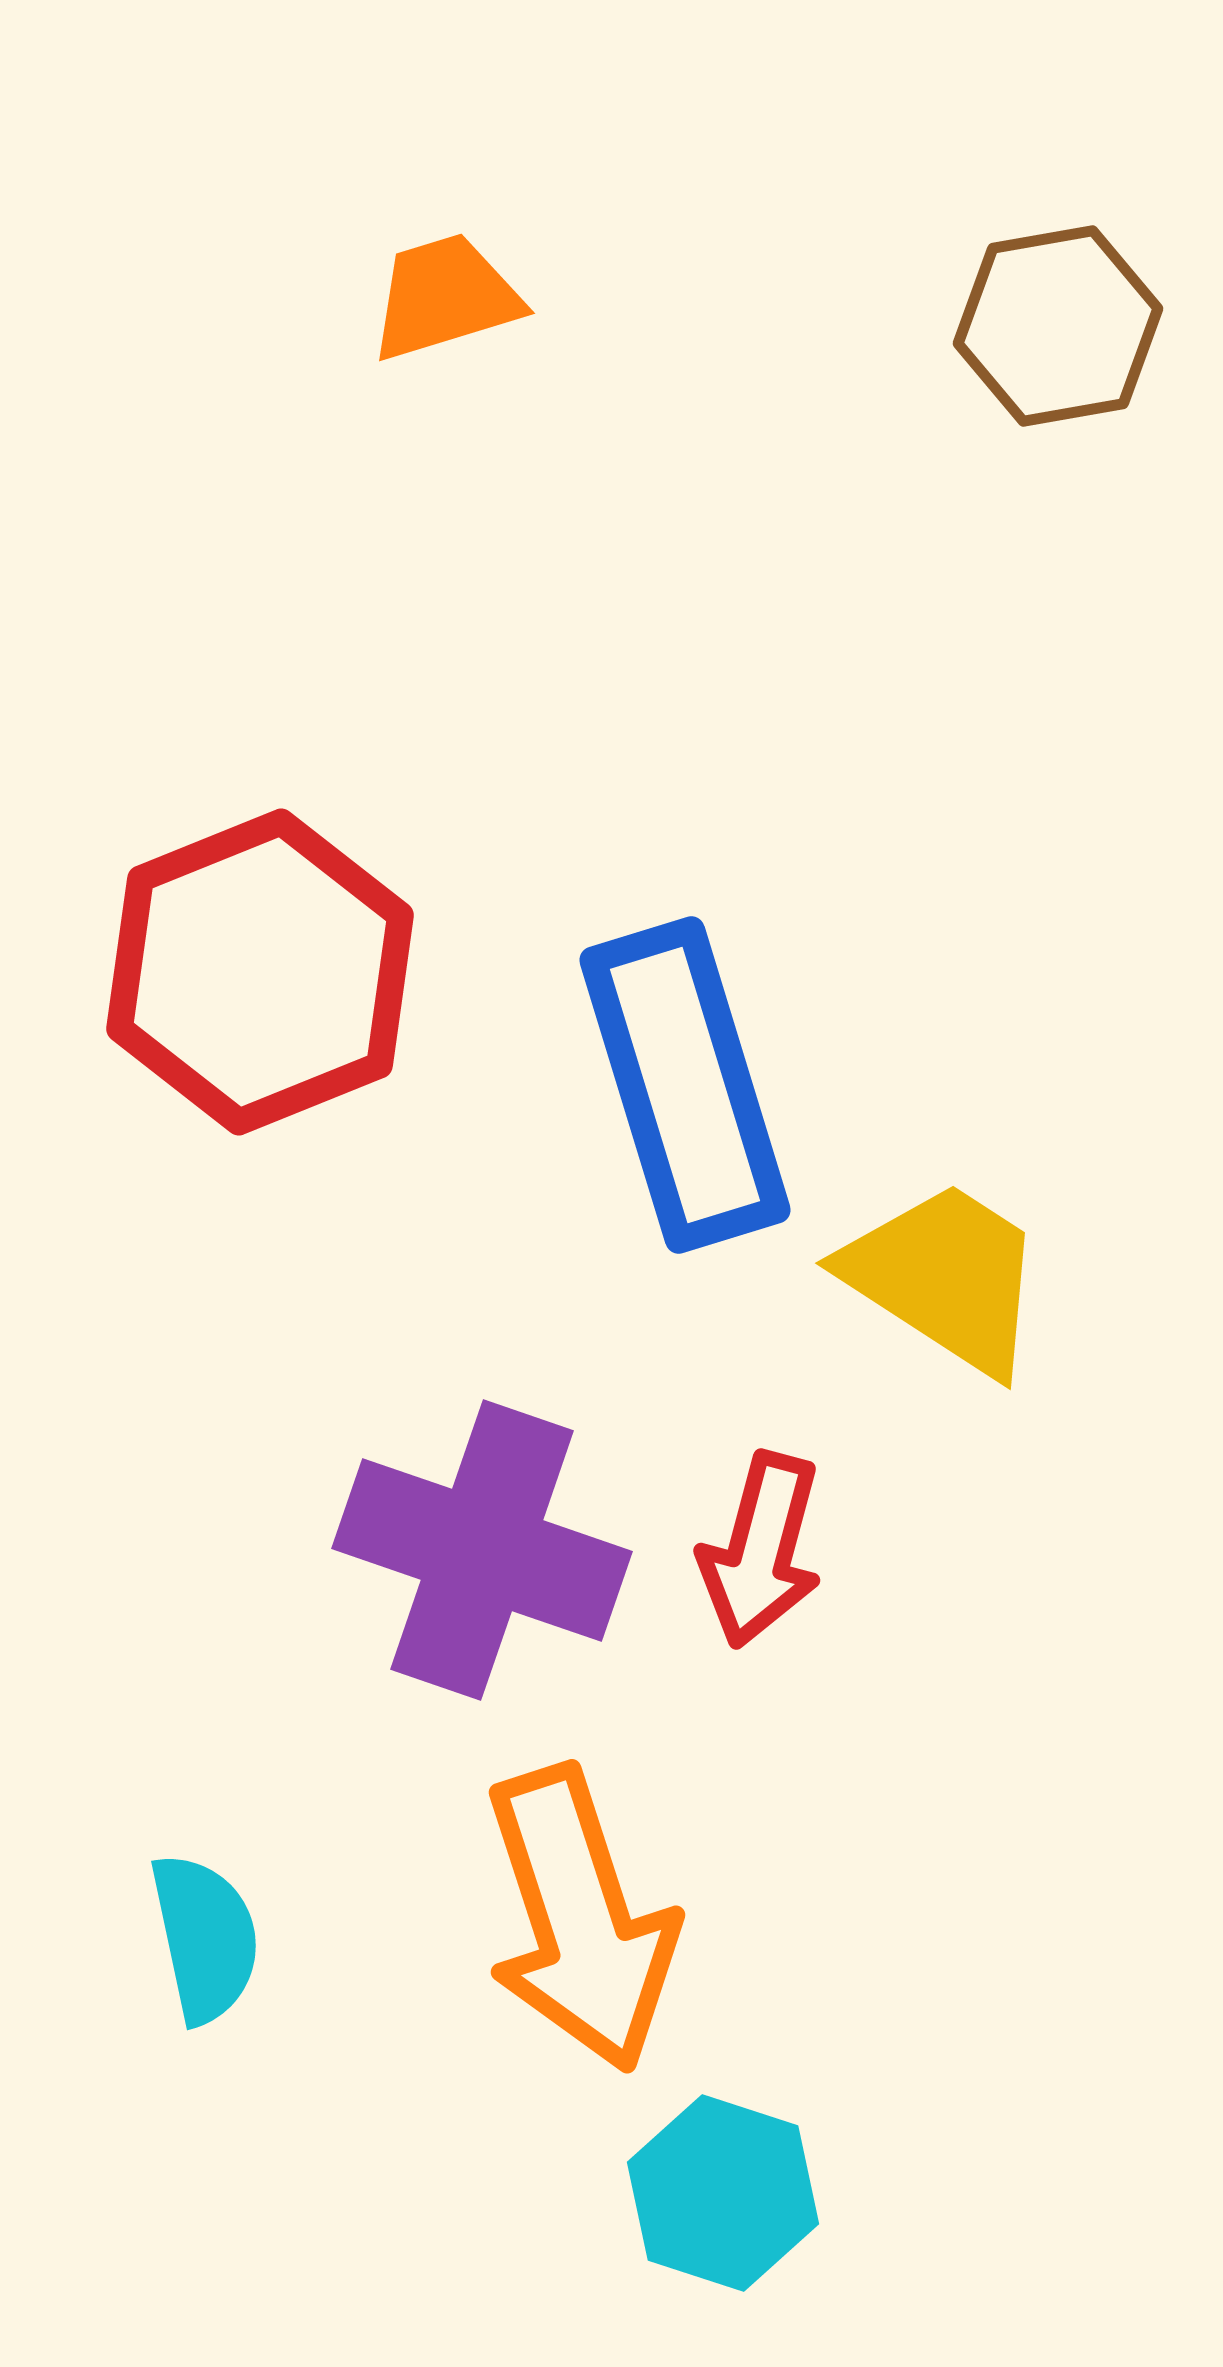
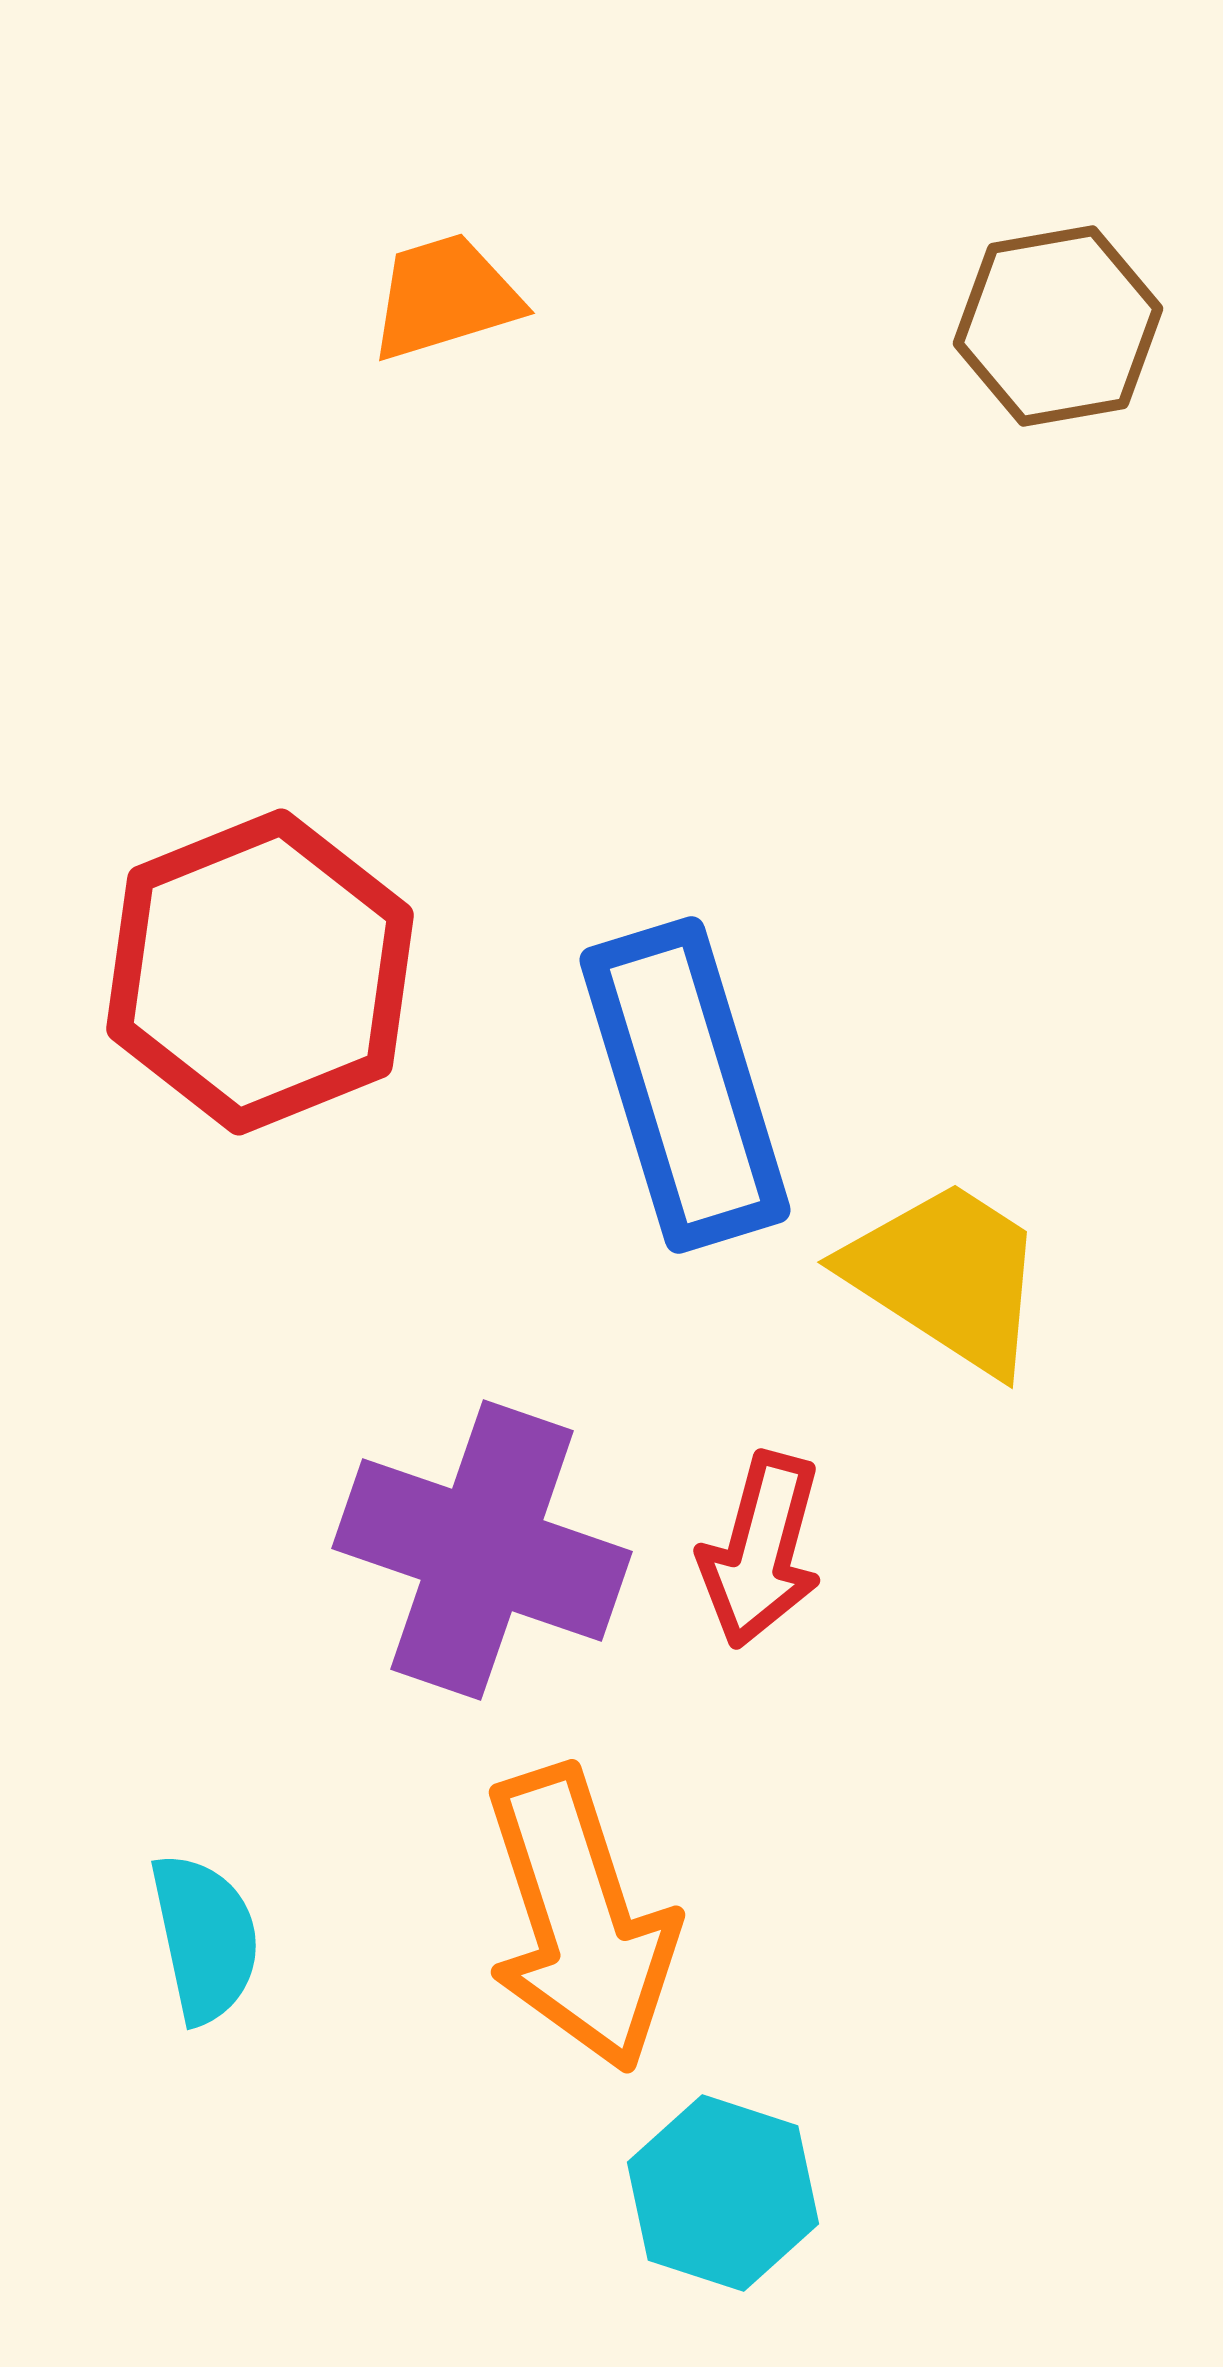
yellow trapezoid: moved 2 px right, 1 px up
